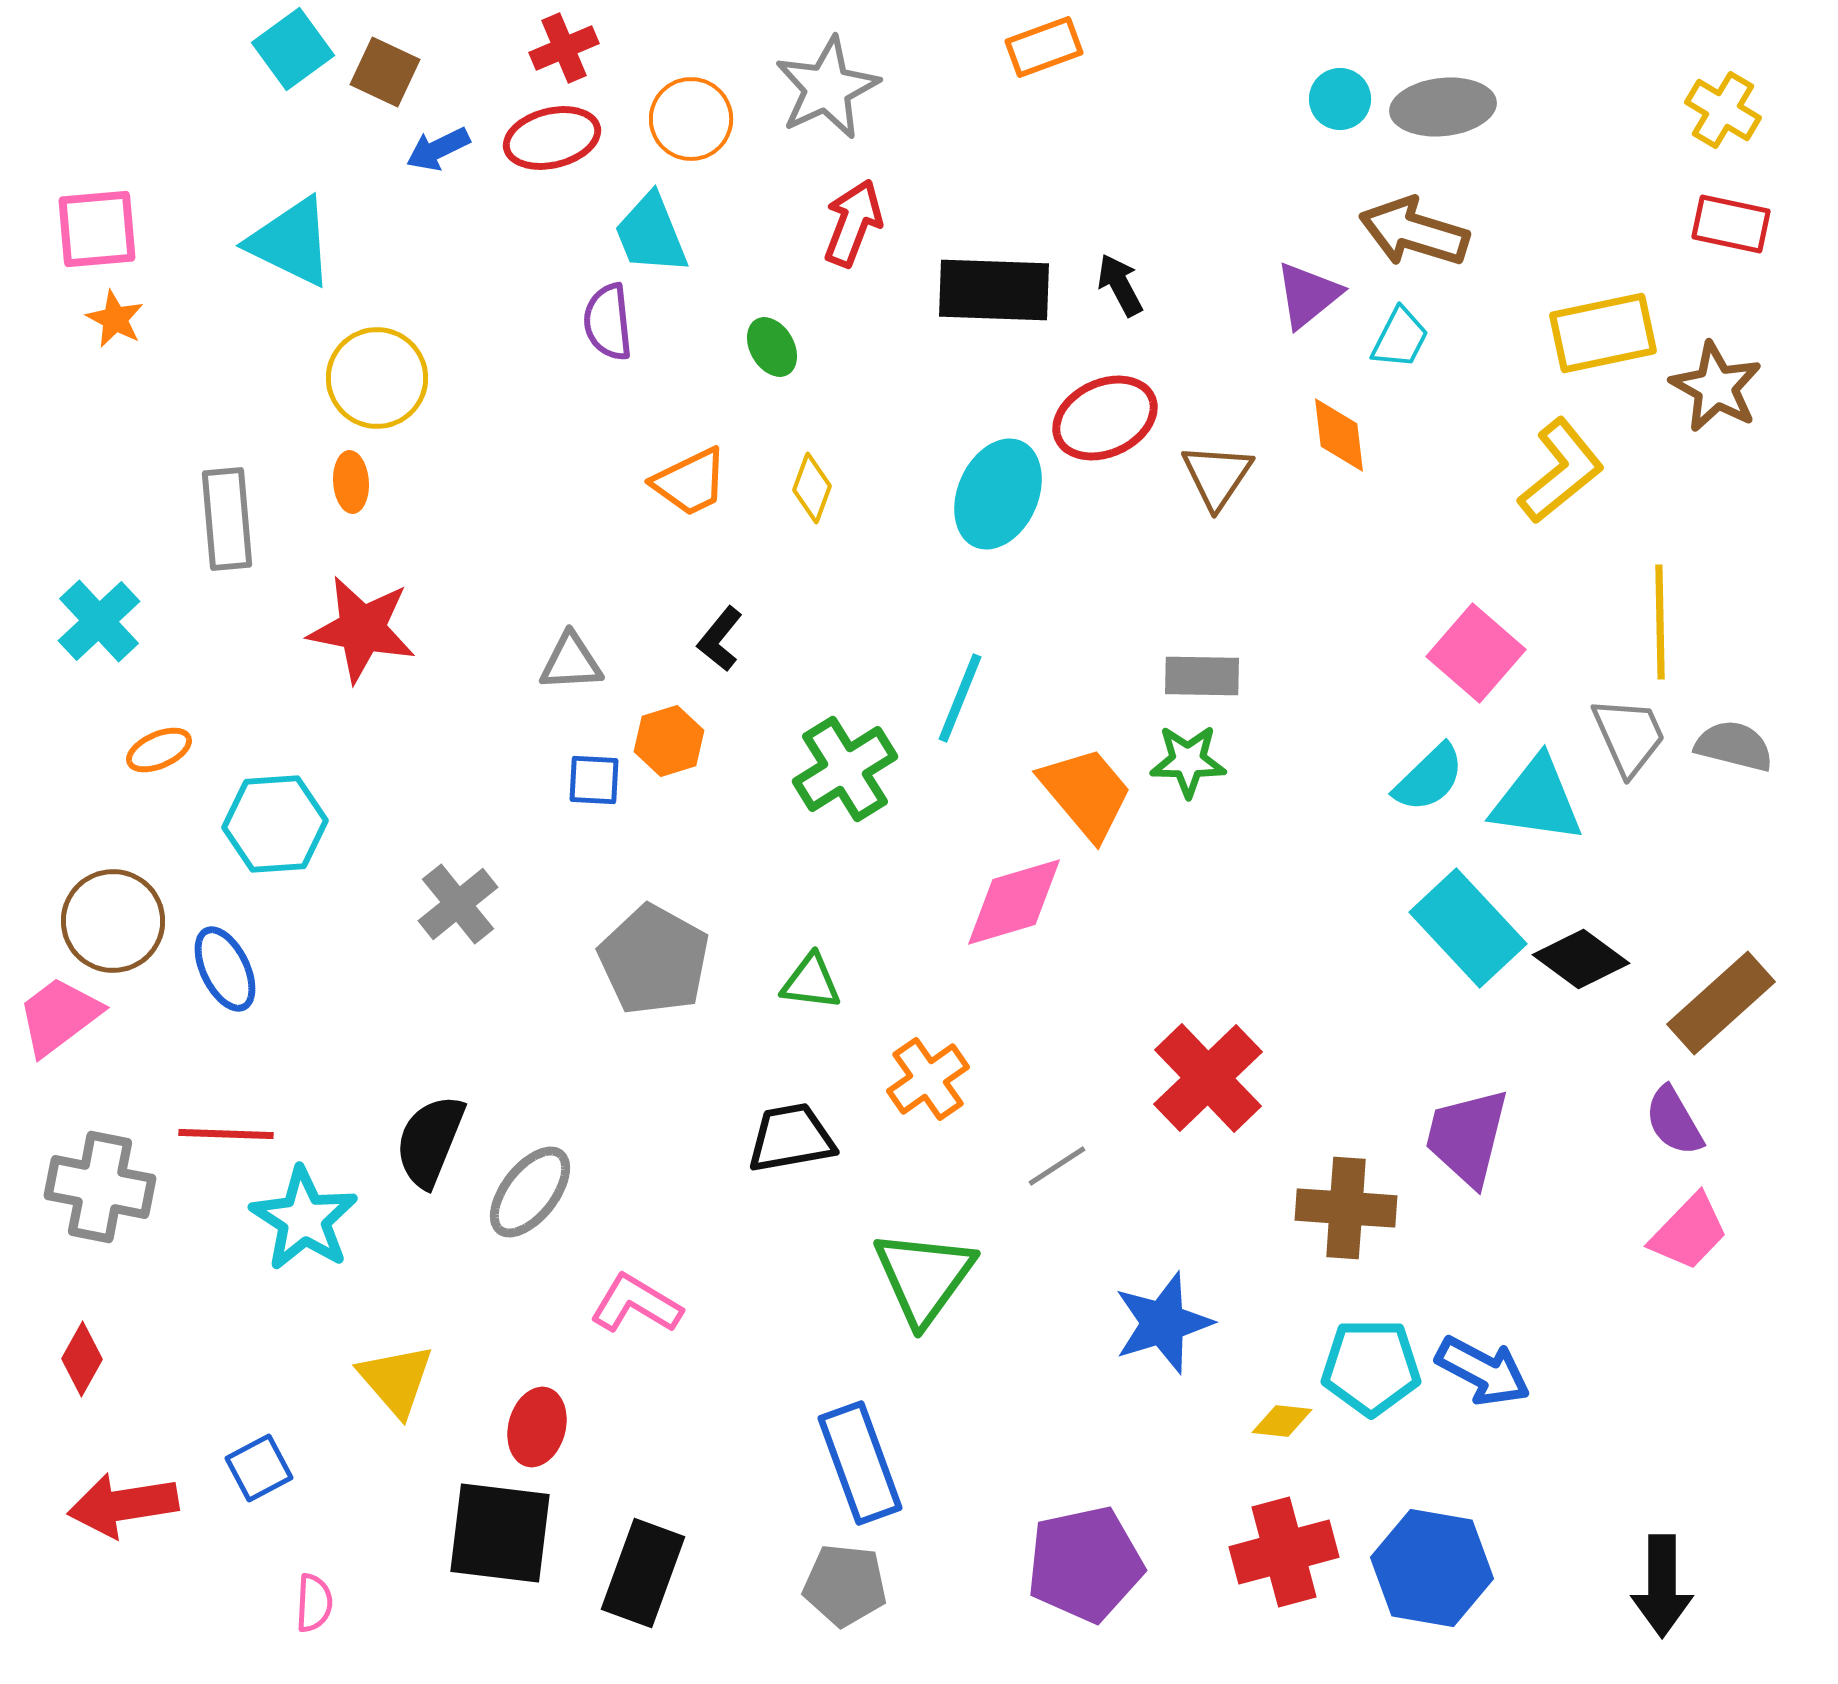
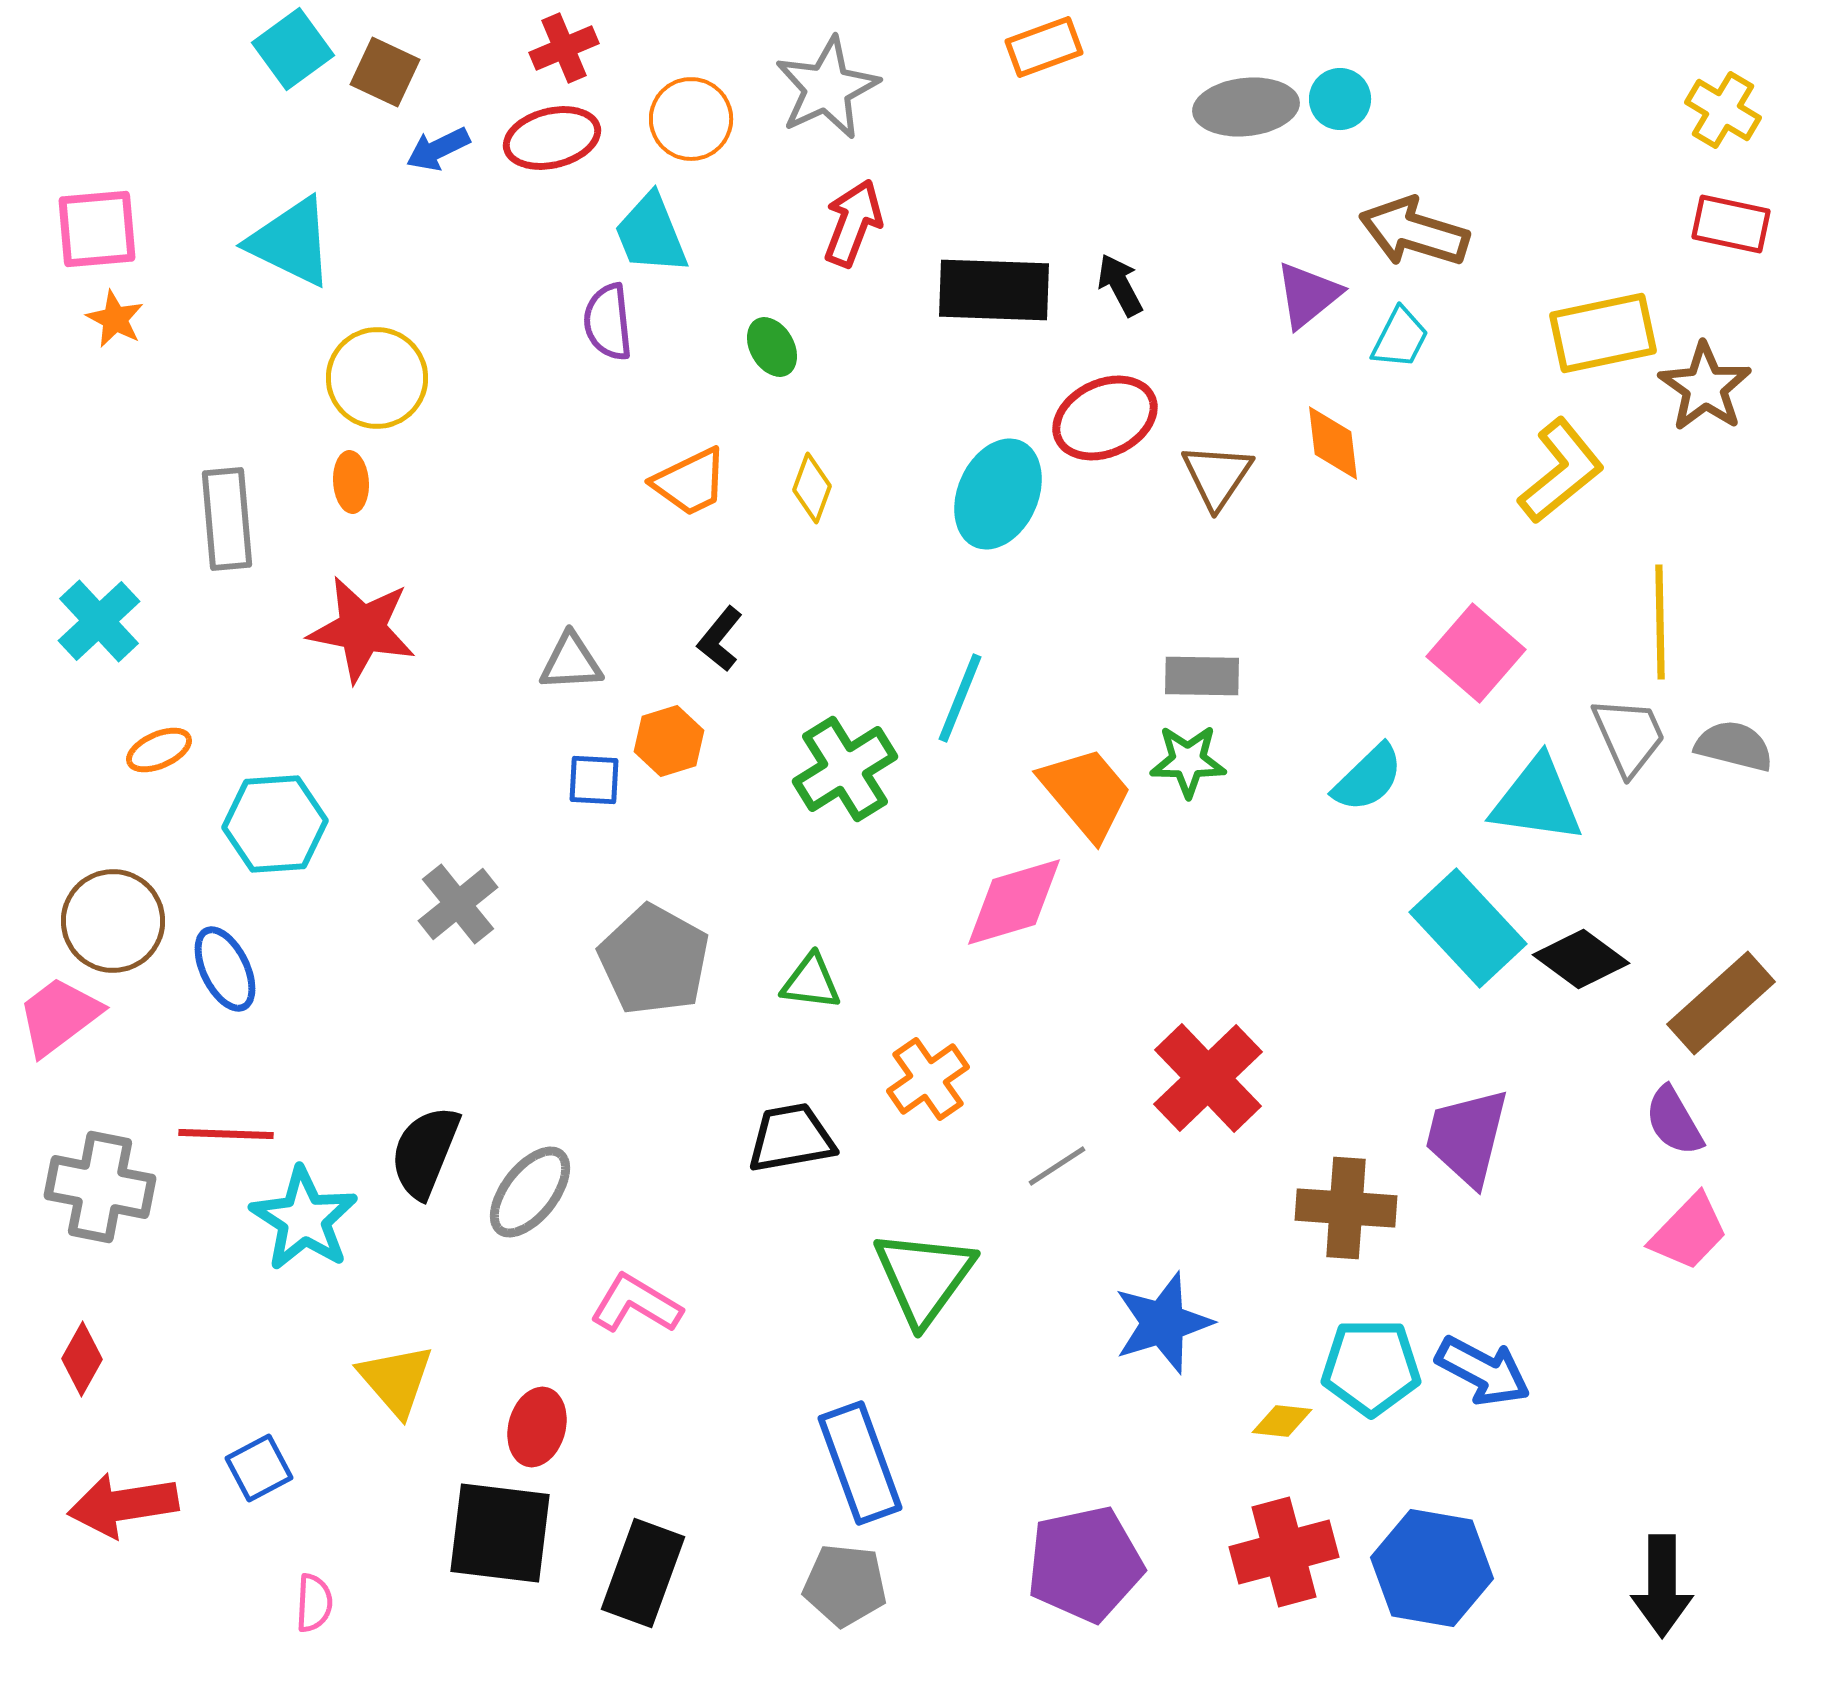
gray ellipse at (1443, 107): moved 197 px left
brown star at (1716, 387): moved 11 px left; rotated 6 degrees clockwise
orange diamond at (1339, 435): moved 6 px left, 8 px down
cyan semicircle at (1429, 778): moved 61 px left
black semicircle at (430, 1141): moved 5 px left, 11 px down
